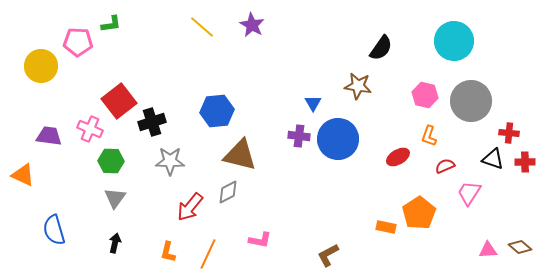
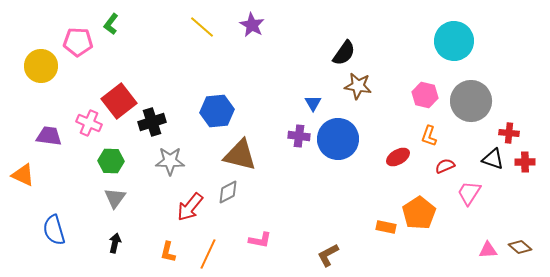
green L-shape at (111, 24): rotated 135 degrees clockwise
black semicircle at (381, 48): moved 37 px left, 5 px down
pink cross at (90, 129): moved 1 px left, 6 px up
